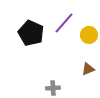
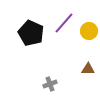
yellow circle: moved 4 px up
brown triangle: rotated 24 degrees clockwise
gray cross: moved 3 px left, 4 px up; rotated 16 degrees counterclockwise
